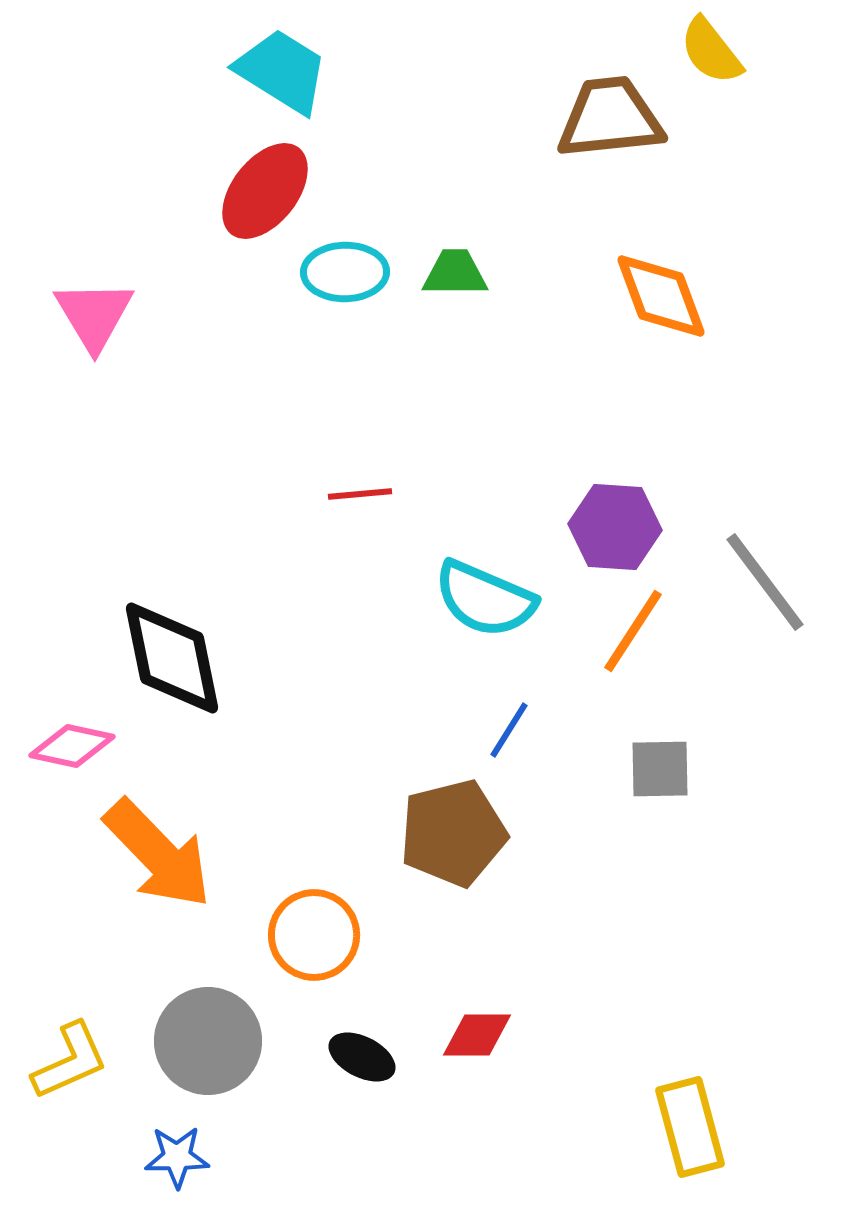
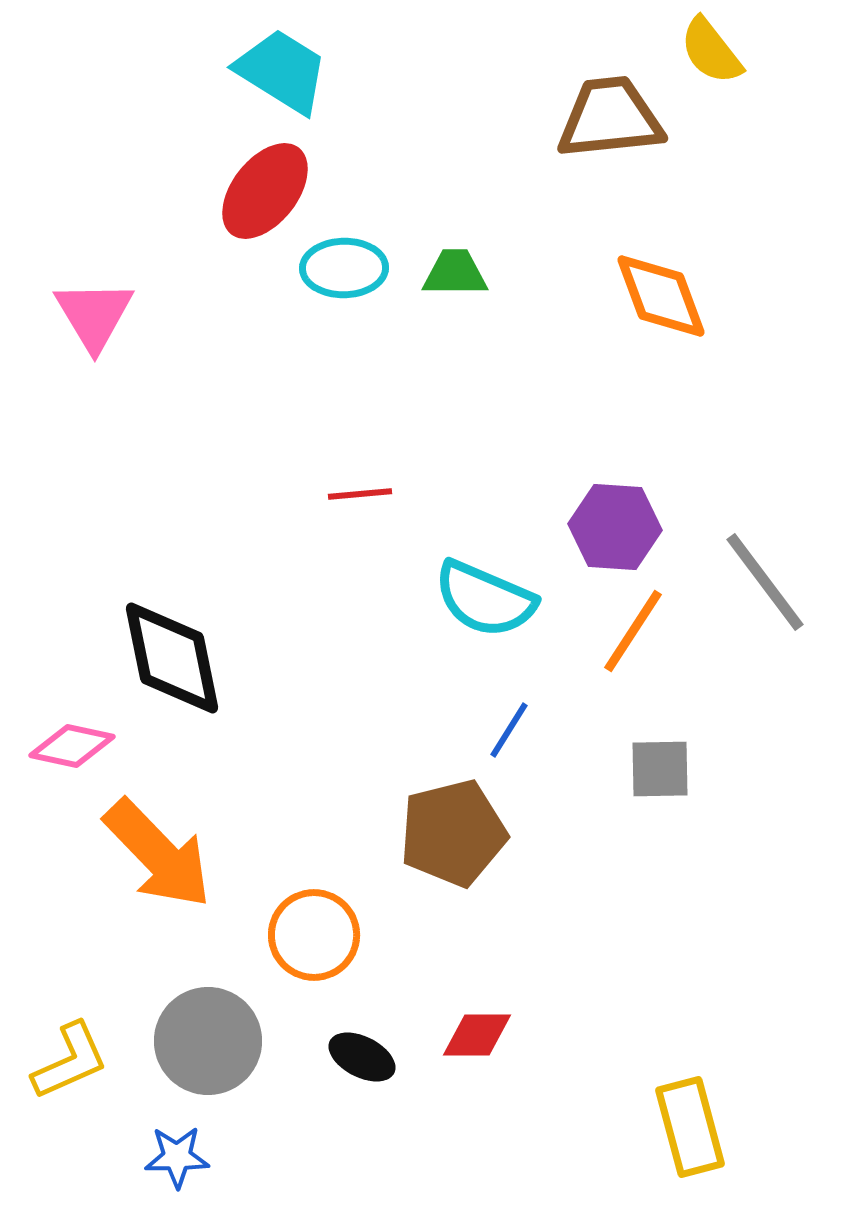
cyan ellipse: moved 1 px left, 4 px up
